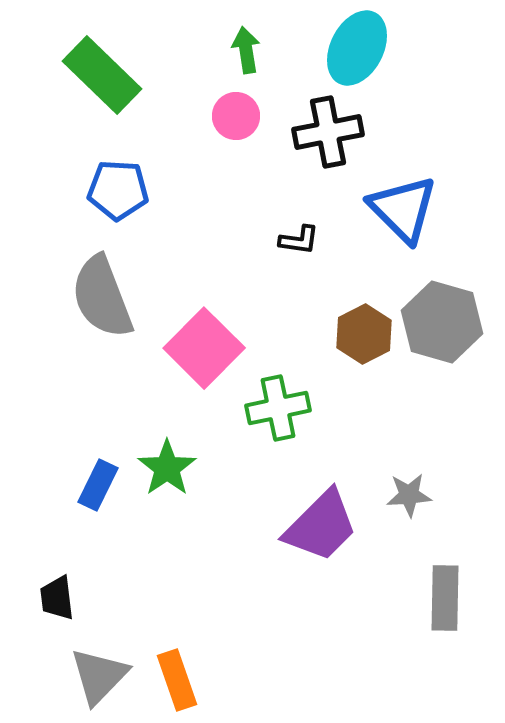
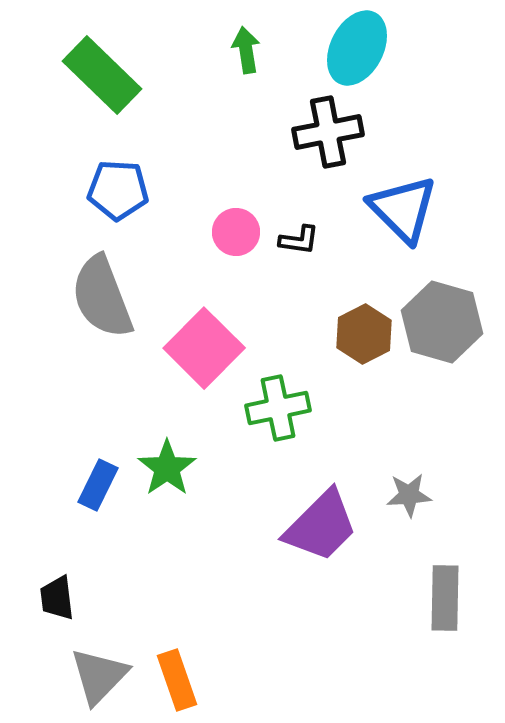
pink circle: moved 116 px down
